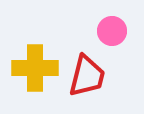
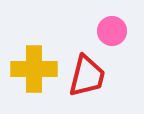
yellow cross: moved 1 px left, 1 px down
